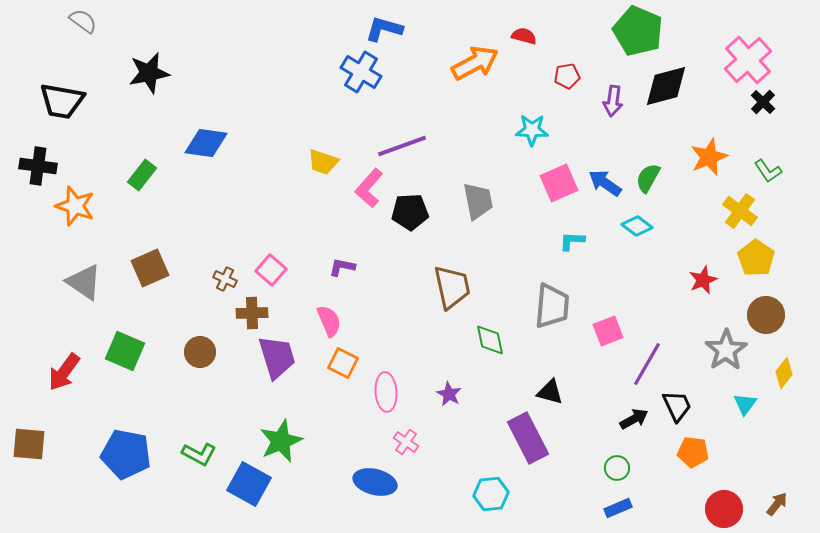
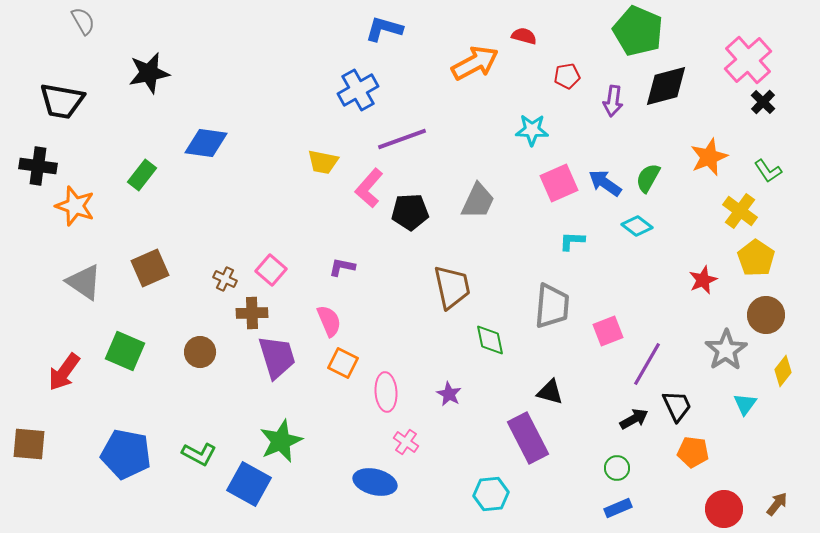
gray semicircle at (83, 21): rotated 24 degrees clockwise
blue cross at (361, 72): moved 3 px left, 18 px down; rotated 30 degrees clockwise
purple line at (402, 146): moved 7 px up
yellow trapezoid at (323, 162): rotated 8 degrees counterclockwise
gray trapezoid at (478, 201): rotated 36 degrees clockwise
yellow diamond at (784, 373): moved 1 px left, 2 px up
